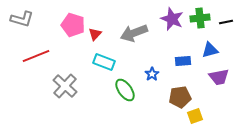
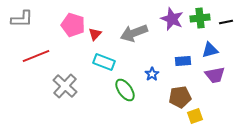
gray L-shape: rotated 15 degrees counterclockwise
purple trapezoid: moved 4 px left, 2 px up
